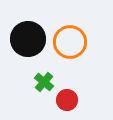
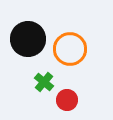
orange circle: moved 7 px down
